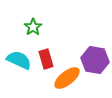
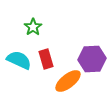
purple hexagon: moved 3 px left, 1 px up; rotated 12 degrees counterclockwise
orange ellipse: moved 1 px right, 3 px down
